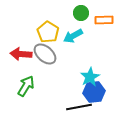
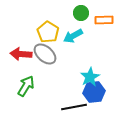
black line: moved 5 px left
